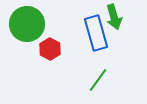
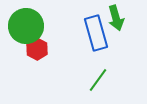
green arrow: moved 2 px right, 1 px down
green circle: moved 1 px left, 2 px down
red hexagon: moved 13 px left
